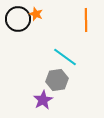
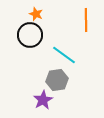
black circle: moved 12 px right, 16 px down
cyan line: moved 1 px left, 2 px up
